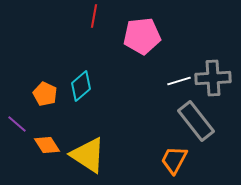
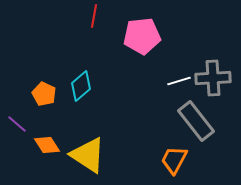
orange pentagon: moved 1 px left
